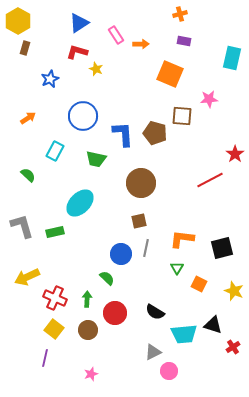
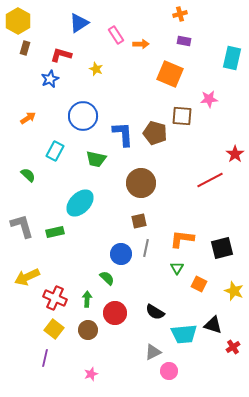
red L-shape at (77, 52): moved 16 px left, 3 px down
